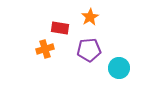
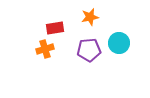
orange star: rotated 18 degrees clockwise
red rectangle: moved 5 px left; rotated 18 degrees counterclockwise
cyan circle: moved 25 px up
